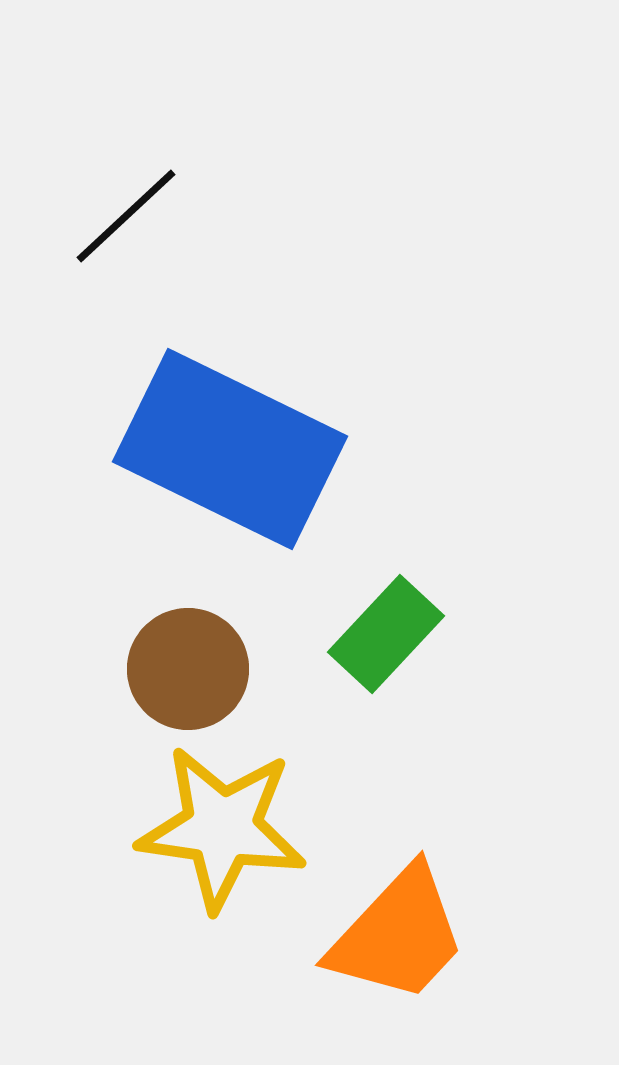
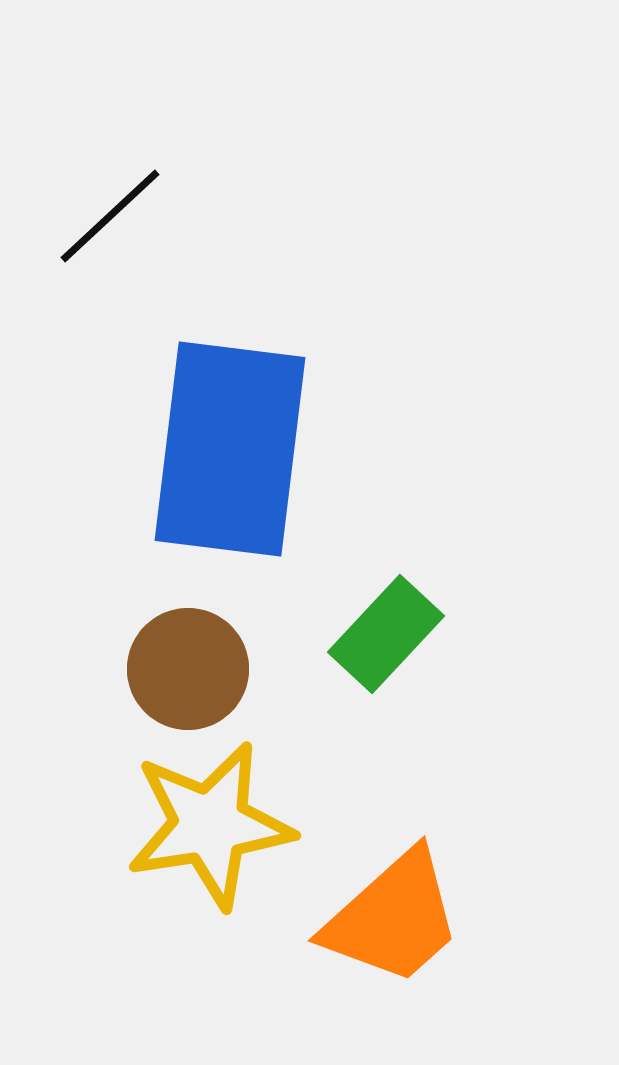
black line: moved 16 px left
blue rectangle: rotated 71 degrees clockwise
yellow star: moved 12 px left, 3 px up; rotated 17 degrees counterclockwise
orange trapezoid: moved 5 px left, 17 px up; rotated 5 degrees clockwise
